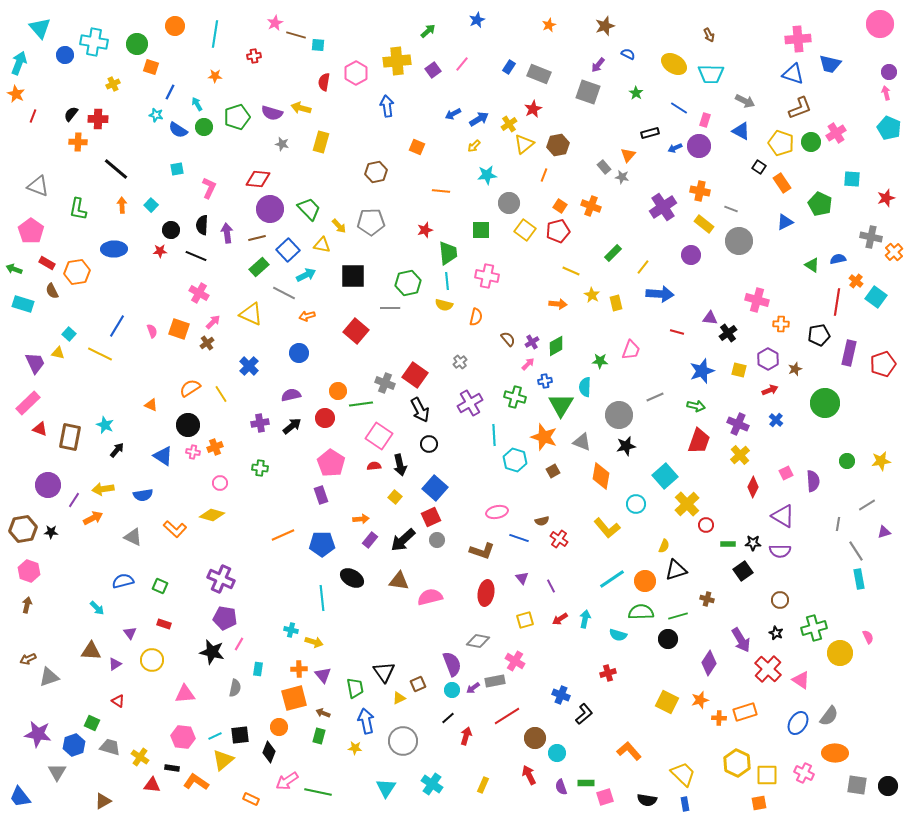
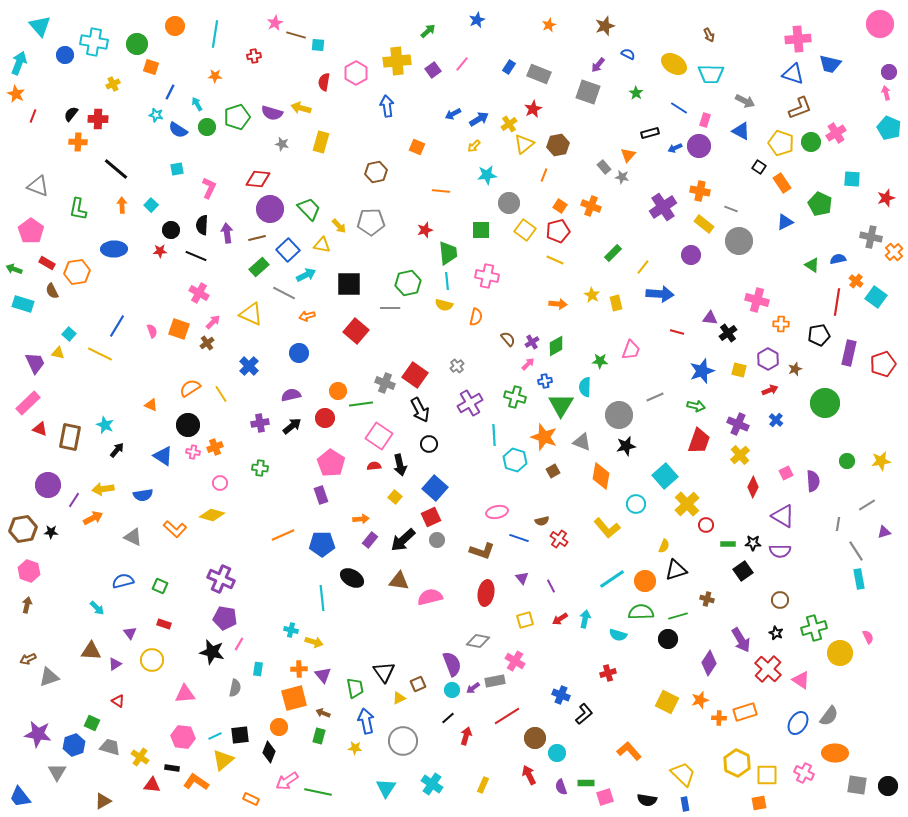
cyan triangle at (40, 28): moved 2 px up
green circle at (204, 127): moved 3 px right
yellow line at (571, 271): moved 16 px left, 11 px up
black square at (353, 276): moved 4 px left, 8 px down
gray cross at (460, 362): moved 3 px left, 4 px down
